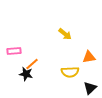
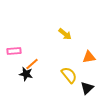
yellow semicircle: moved 1 px left, 3 px down; rotated 126 degrees counterclockwise
black triangle: moved 3 px left
